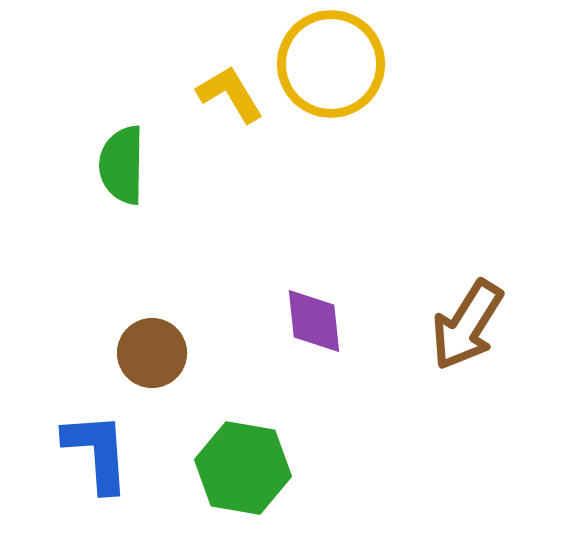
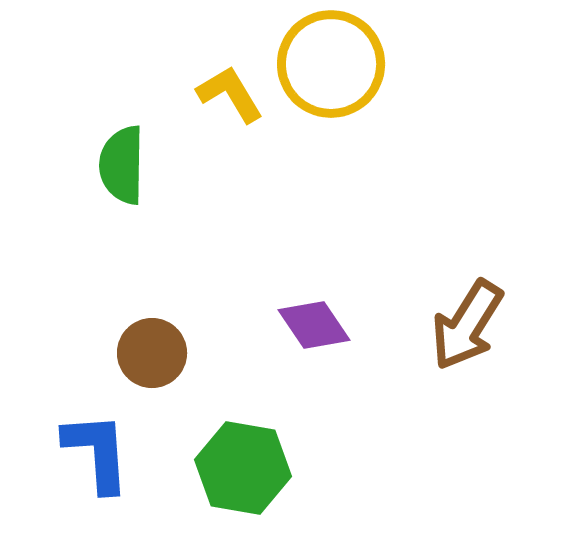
purple diamond: moved 4 px down; rotated 28 degrees counterclockwise
